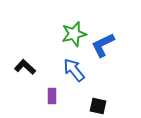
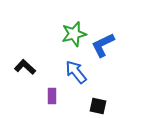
blue arrow: moved 2 px right, 2 px down
